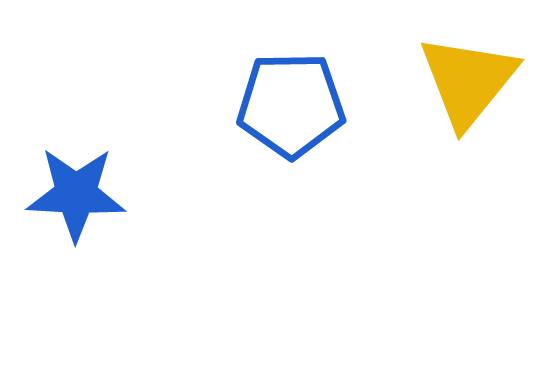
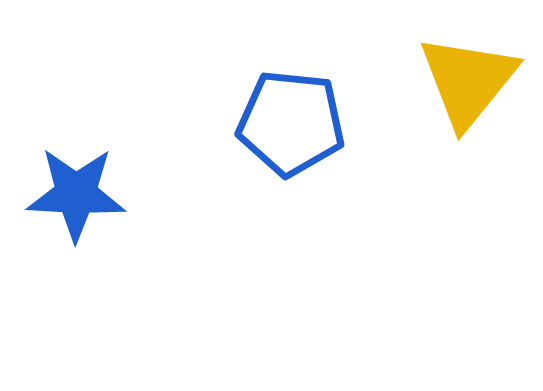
blue pentagon: moved 18 px down; rotated 7 degrees clockwise
